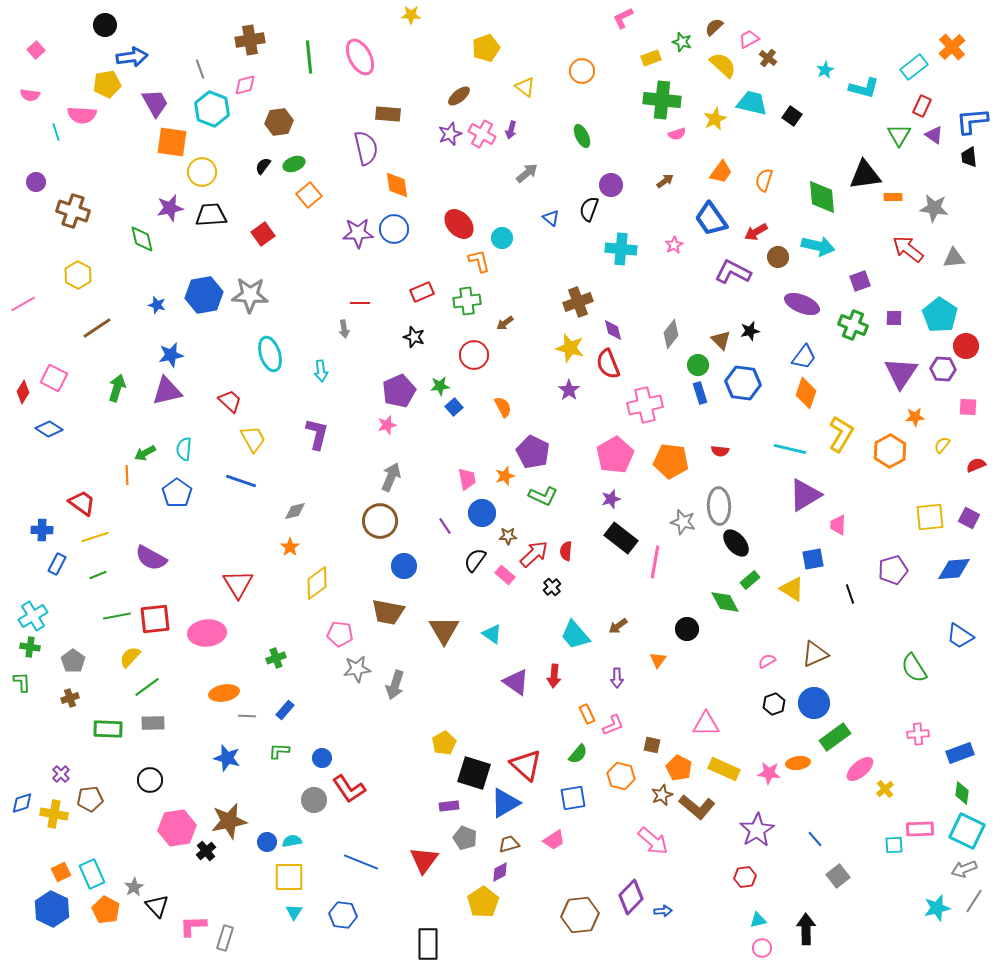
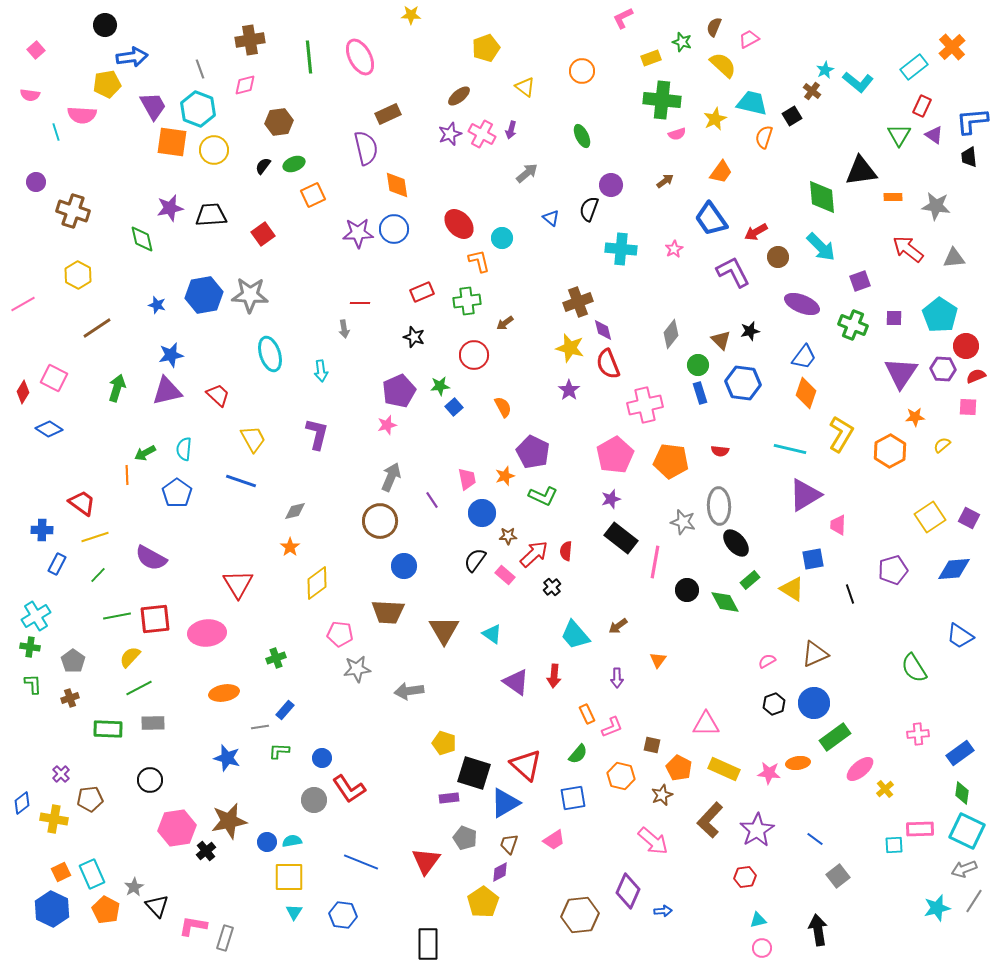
brown semicircle at (714, 27): rotated 24 degrees counterclockwise
brown cross at (768, 58): moved 44 px right, 33 px down
cyan L-shape at (864, 88): moved 6 px left, 6 px up; rotated 24 degrees clockwise
purple trapezoid at (155, 103): moved 2 px left, 3 px down
cyan hexagon at (212, 109): moved 14 px left
brown rectangle at (388, 114): rotated 30 degrees counterclockwise
black square at (792, 116): rotated 24 degrees clockwise
yellow circle at (202, 172): moved 12 px right, 22 px up
black triangle at (865, 175): moved 4 px left, 4 px up
orange semicircle at (764, 180): moved 43 px up
orange square at (309, 195): moved 4 px right; rotated 15 degrees clockwise
gray star at (934, 208): moved 2 px right, 2 px up
pink star at (674, 245): moved 4 px down
cyan arrow at (818, 246): moved 3 px right, 1 px down; rotated 32 degrees clockwise
purple L-shape at (733, 272): rotated 36 degrees clockwise
purple diamond at (613, 330): moved 10 px left
red trapezoid at (230, 401): moved 12 px left, 6 px up
yellow semicircle at (942, 445): rotated 12 degrees clockwise
red semicircle at (976, 465): moved 89 px up
yellow square at (930, 517): rotated 28 degrees counterclockwise
purple line at (445, 526): moved 13 px left, 26 px up
green line at (98, 575): rotated 24 degrees counterclockwise
brown trapezoid at (388, 612): rotated 8 degrees counterclockwise
cyan cross at (33, 616): moved 3 px right
black circle at (687, 629): moved 39 px up
green L-shape at (22, 682): moved 11 px right, 2 px down
gray arrow at (395, 685): moved 14 px right, 6 px down; rotated 64 degrees clockwise
green line at (147, 687): moved 8 px left, 1 px down; rotated 8 degrees clockwise
gray line at (247, 716): moved 13 px right, 11 px down; rotated 12 degrees counterclockwise
pink L-shape at (613, 725): moved 1 px left, 2 px down
yellow pentagon at (444, 743): rotated 25 degrees counterclockwise
blue rectangle at (960, 753): rotated 16 degrees counterclockwise
blue diamond at (22, 803): rotated 20 degrees counterclockwise
purple rectangle at (449, 806): moved 8 px up
brown L-shape at (697, 807): moved 13 px right, 13 px down; rotated 93 degrees clockwise
yellow cross at (54, 814): moved 5 px down
blue line at (815, 839): rotated 12 degrees counterclockwise
brown trapezoid at (509, 844): rotated 55 degrees counterclockwise
red triangle at (424, 860): moved 2 px right, 1 px down
purple diamond at (631, 897): moved 3 px left, 6 px up; rotated 20 degrees counterclockwise
pink L-shape at (193, 926): rotated 12 degrees clockwise
black arrow at (806, 929): moved 12 px right, 1 px down; rotated 8 degrees counterclockwise
